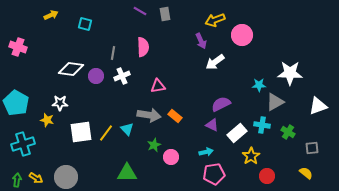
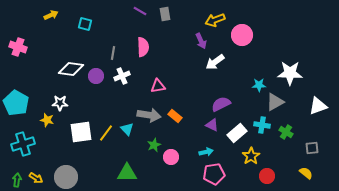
green cross at (288, 132): moved 2 px left
